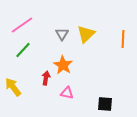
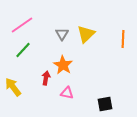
black square: rotated 14 degrees counterclockwise
